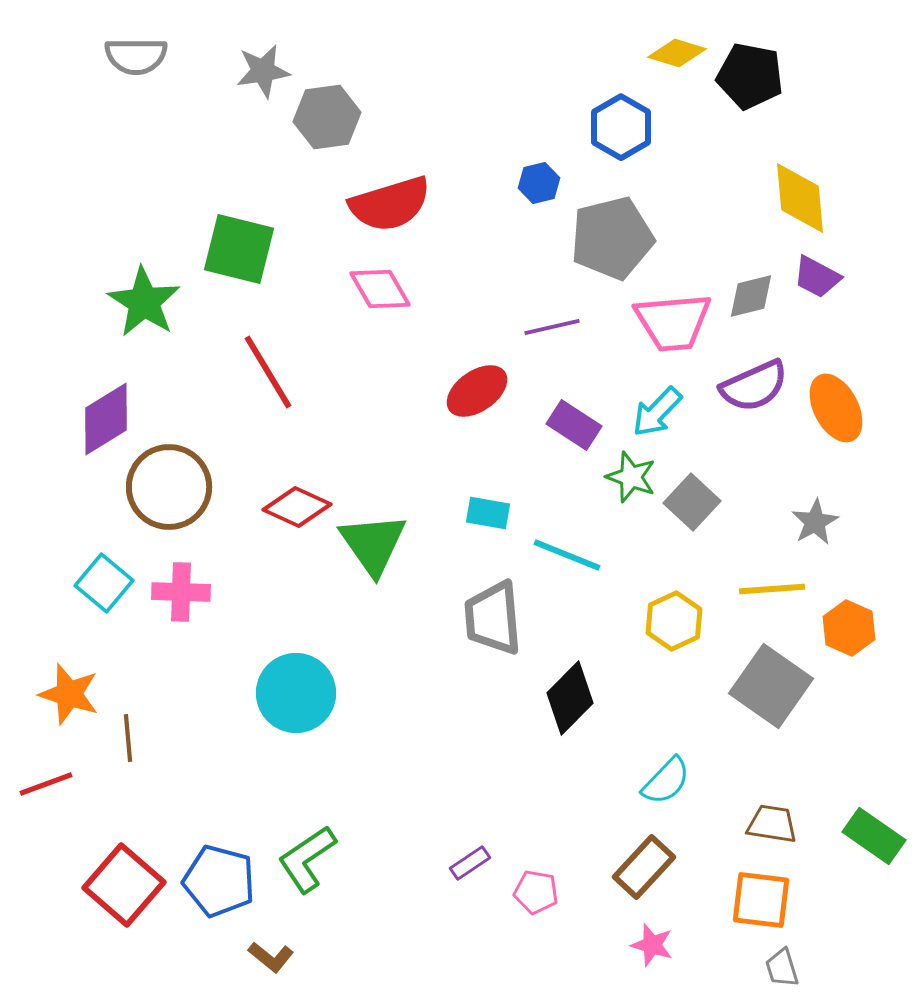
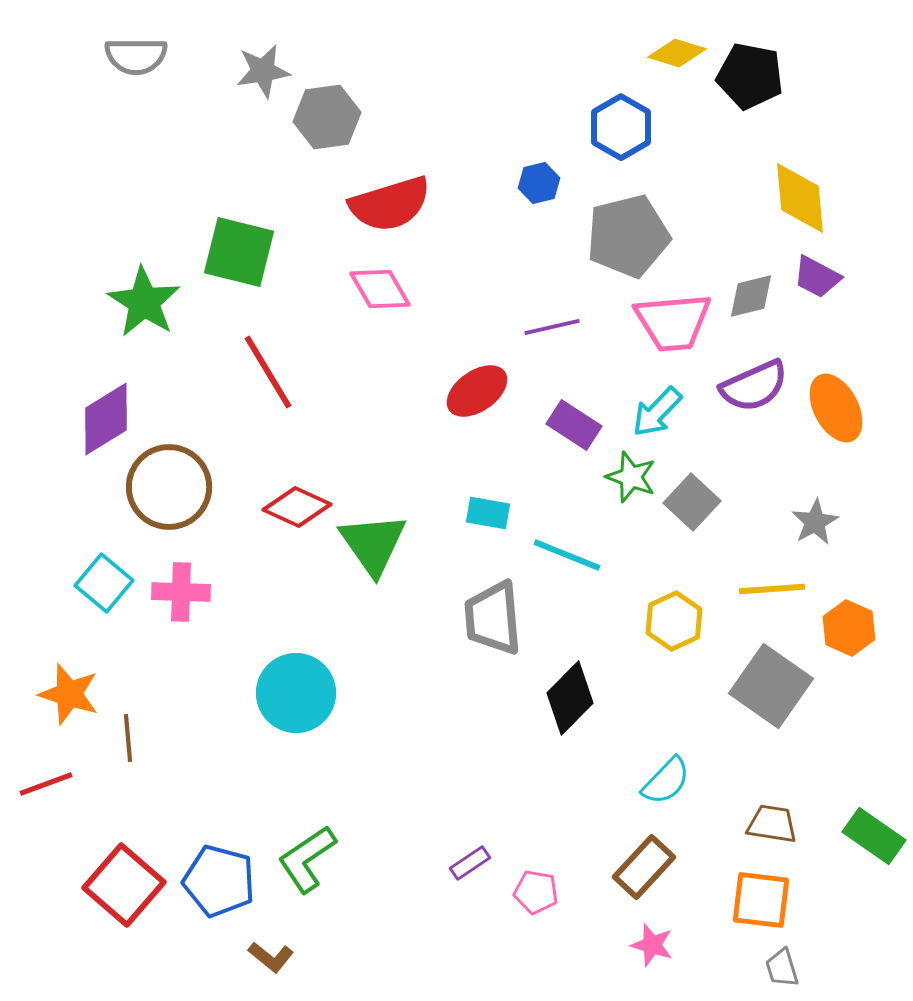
gray pentagon at (612, 238): moved 16 px right, 2 px up
green square at (239, 249): moved 3 px down
